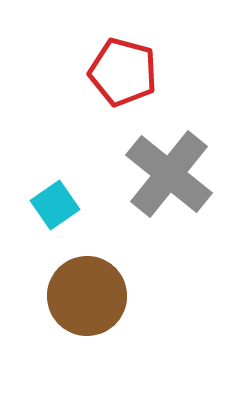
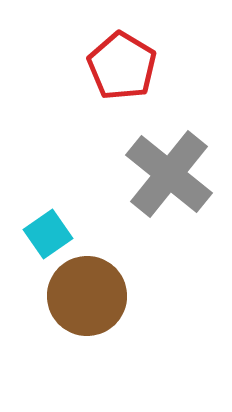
red pentagon: moved 1 px left, 6 px up; rotated 16 degrees clockwise
cyan square: moved 7 px left, 29 px down
